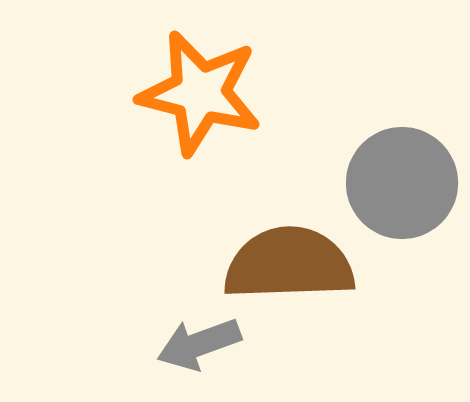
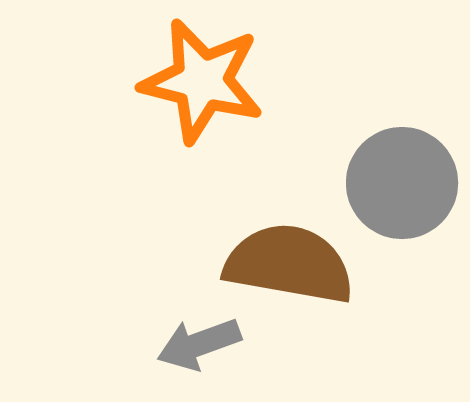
orange star: moved 2 px right, 12 px up
brown semicircle: rotated 12 degrees clockwise
